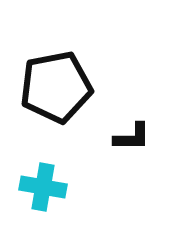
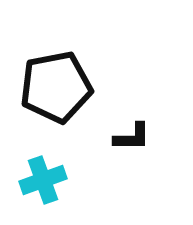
cyan cross: moved 7 px up; rotated 30 degrees counterclockwise
